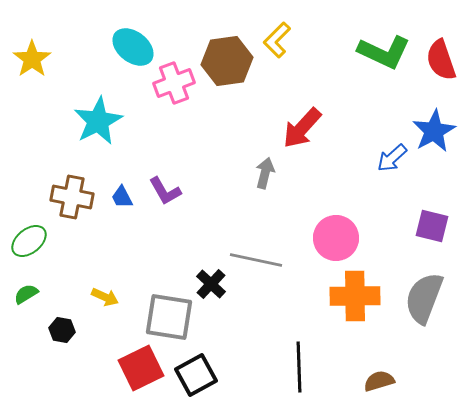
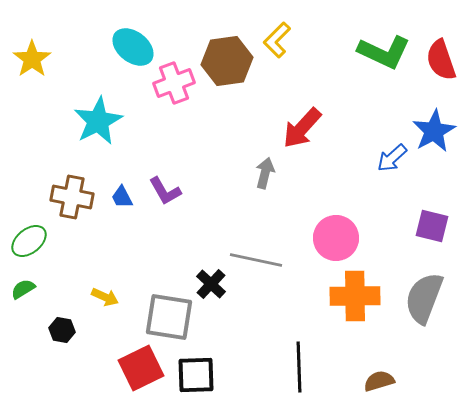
green semicircle: moved 3 px left, 5 px up
black square: rotated 27 degrees clockwise
